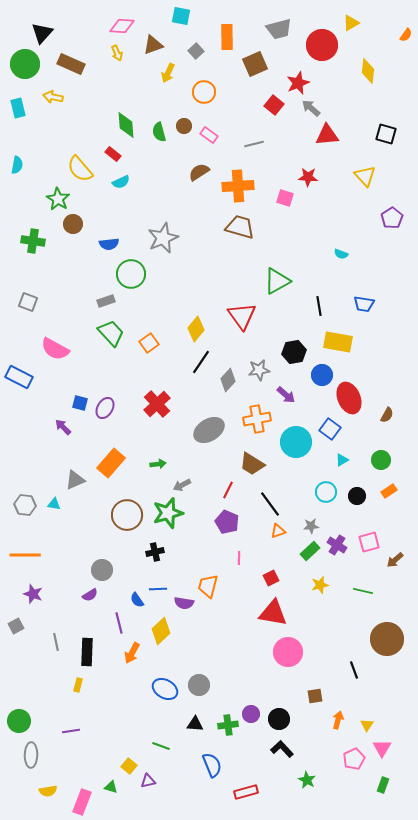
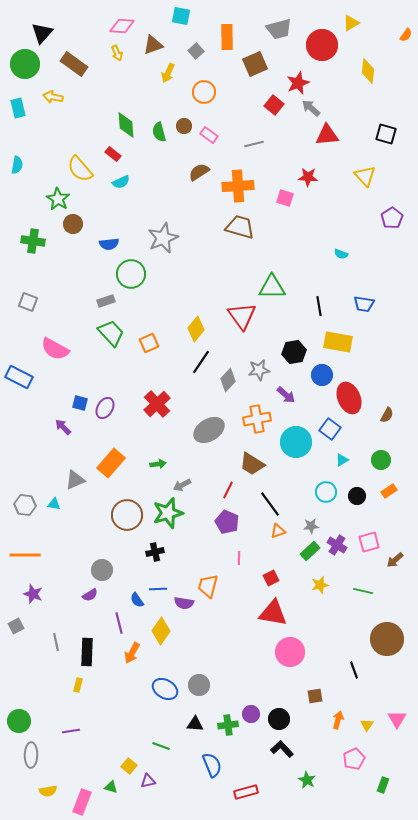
brown rectangle at (71, 64): moved 3 px right; rotated 12 degrees clockwise
green triangle at (277, 281): moved 5 px left, 6 px down; rotated 28 degrees clockwise
orange square at (149, 343): rotated 12 degrees clockwise
yellow diamond at (161, 631): rotated 12 degrees counterclockwise
pink circle at (288, 652): moved 2 px right
pink triangle at (382, 748): moved 15 px right, 29 px up
